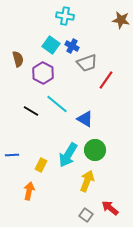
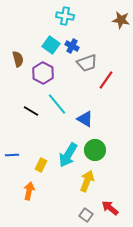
cyan line: rotated 10 degrees clockwise
